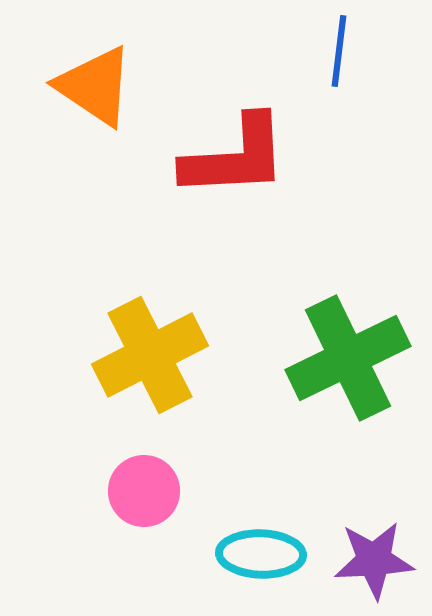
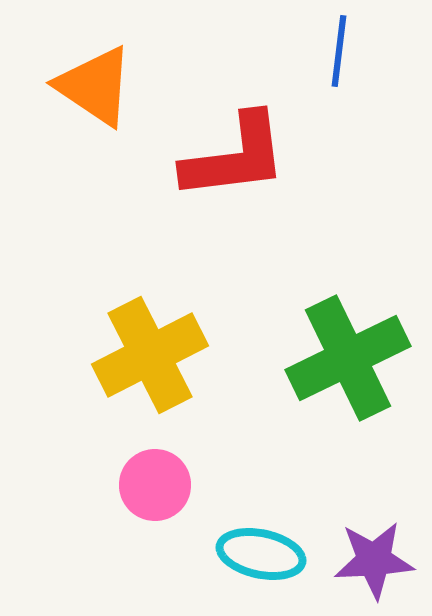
red L-shape: rotated 4 degrees counterclockwise
pink circle: moved 11 px right, 6 px up
cyan ellipse: rotated 10 degrees clockwise
